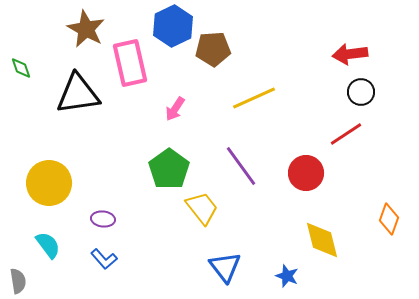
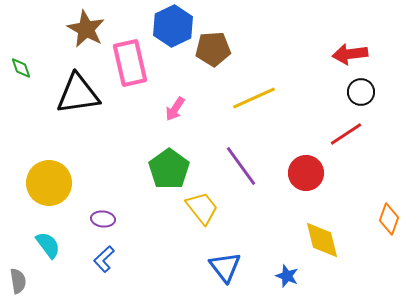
blue L-shape: rotated 88 degrees clockwise
